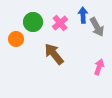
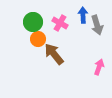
pink cross: rotated 21 degrees counterclockwise
gray arrow: moved 2 px up; rotated 12 degrees clockwise
orange circle: moved 22 px right
